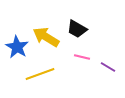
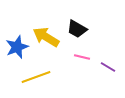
blue star: rotated 20 degrees clockwise
yellow line: moved 4 px left, 3 px down
